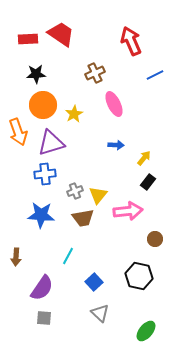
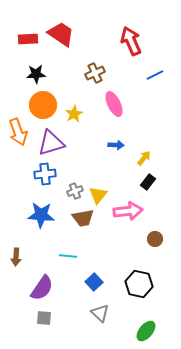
cyan line: rotated 66 degrees clockwise
black hexagon: moved 8 px down
